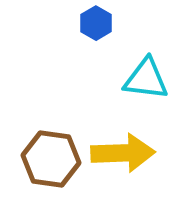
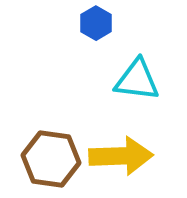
cyan triangle: moved 9 px left, 1 px down
yellow arrow: moved 2 px left, 3 px down
